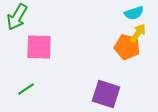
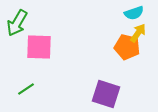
green arrow: moved 6 px down
